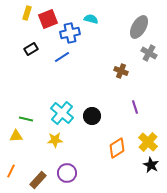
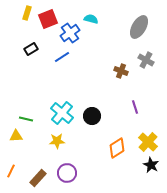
blue cross: rotated 24 degrees counterclockwise
gray cross: moved 3 px left, 7 px down
yellow star: moved 2 px right, 1 px down
brown rectangle: moved 2 px up
